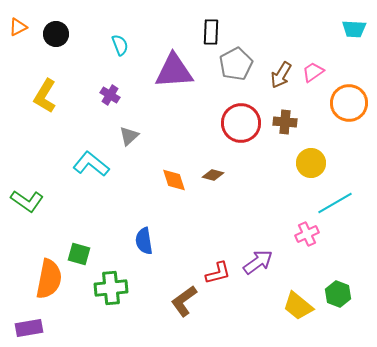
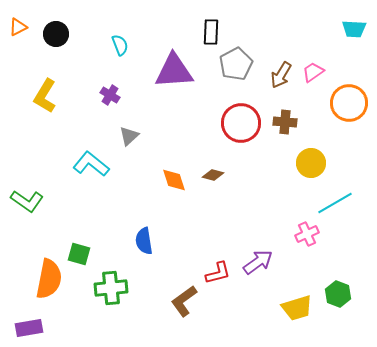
yellow trapezoid: moved 1 px left, 2 px down; rotated 56 degrees counterclockwise
